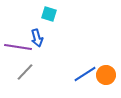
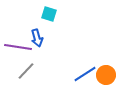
gray line: moved 1 px right, 1 px up
